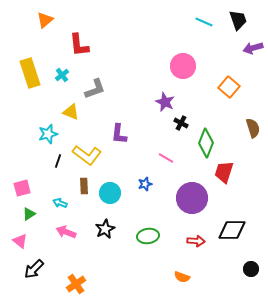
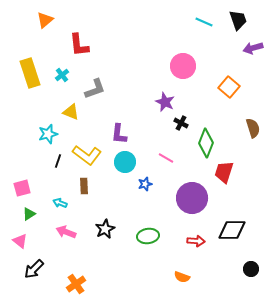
cyan circle: moved 15 px right, 31 px up
